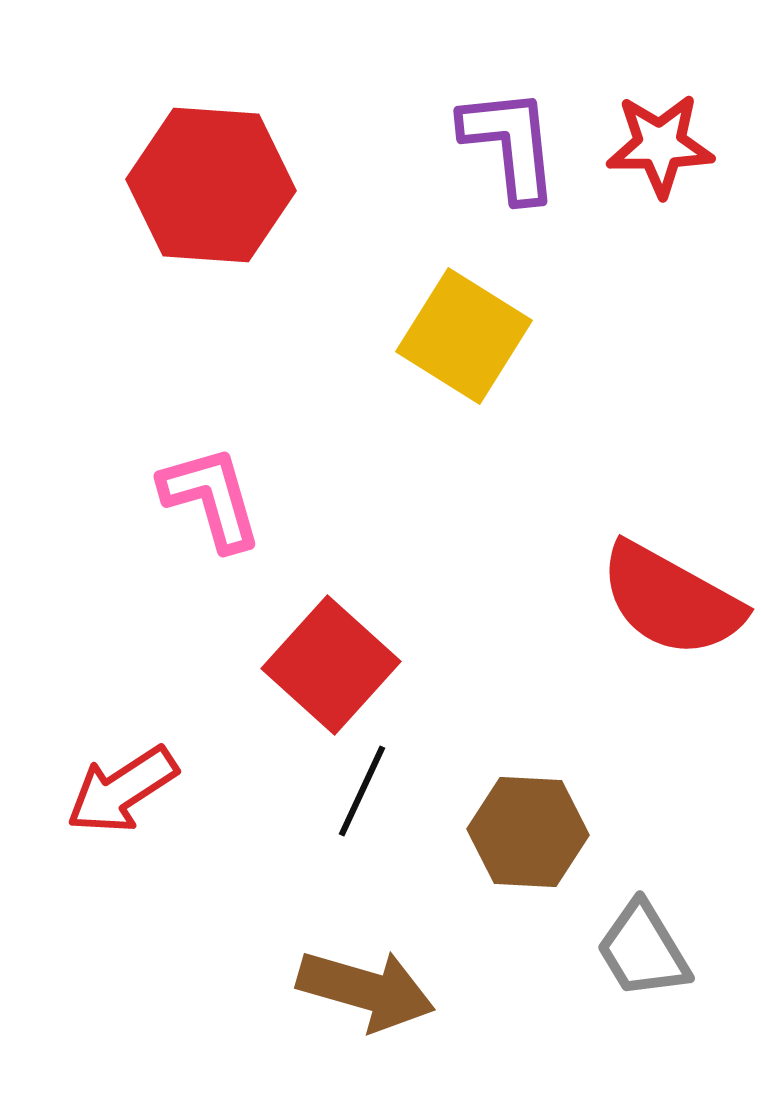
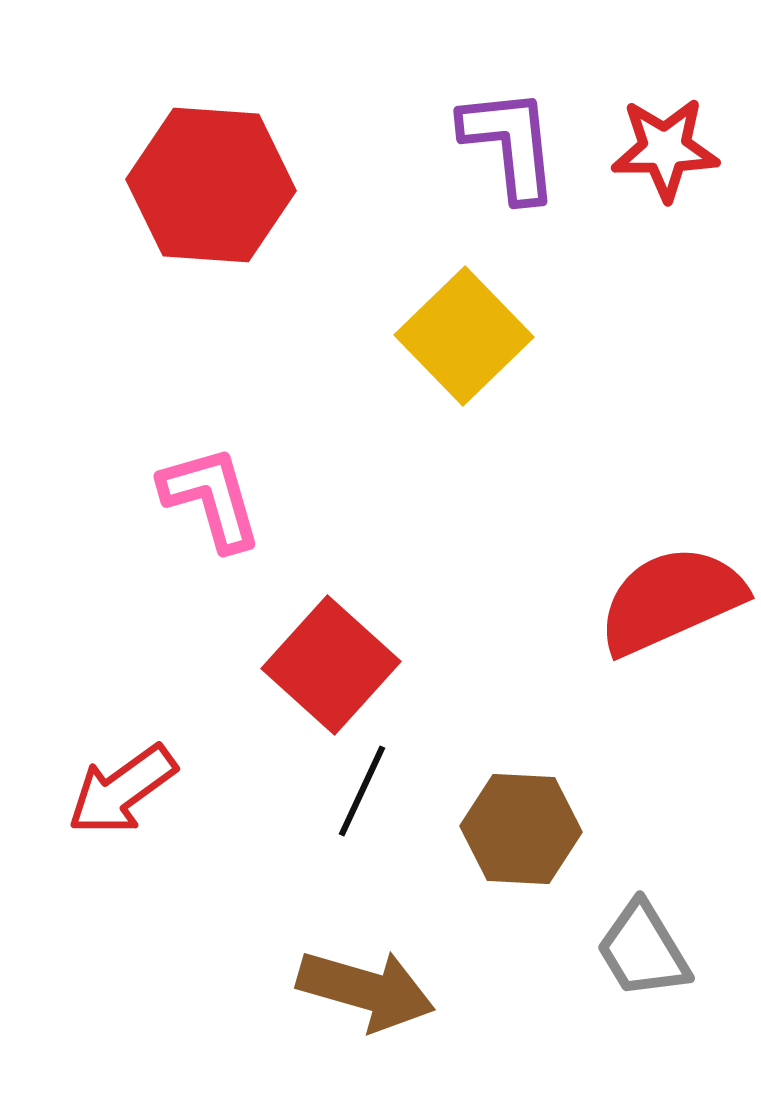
red star: moved 5 px right, 4 px down
yellow square: rotated 14 degrees clockwise
red semicircle: rotated 127 degrees clockwise
red arrow: rotated 3 degrees counterclockwise
brown hexagon: moved 7 px left, 3 px up
